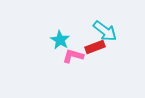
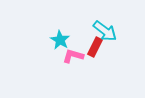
red rectangle: rotated 42 degrees counterclockwise
